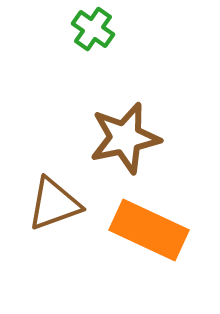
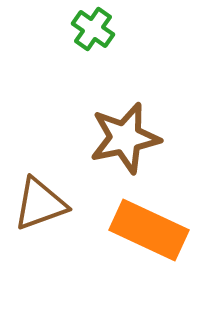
brown triangle: moved 14 px left
